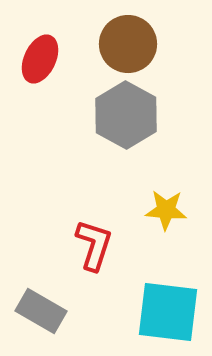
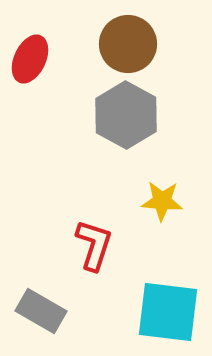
red ellipse: moved 10 px left
yellow star: moved 4 px left, 9 px up
